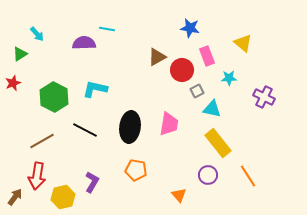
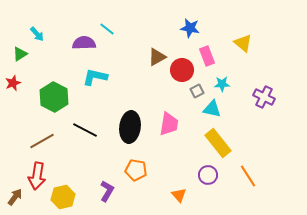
cyan line: rotated 28 degrees clockwise
cyan star: moved 7 px left, 6 px down
cyan L-shape: moved 12 px up
purple L-shape: moved 15 px right, 9 px down
